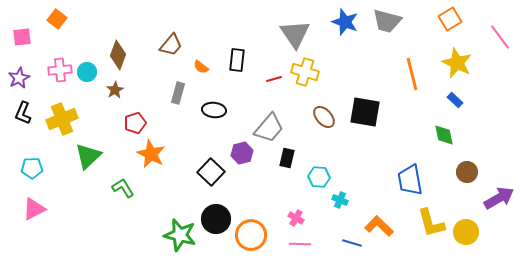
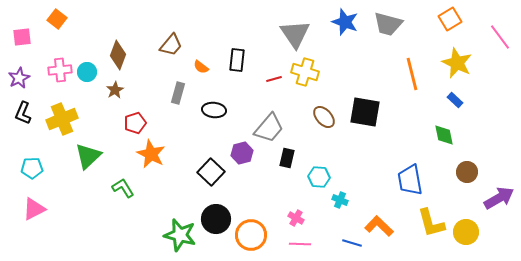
gray trapezoid at (387, 21): moved 1 px right, 3 px down
